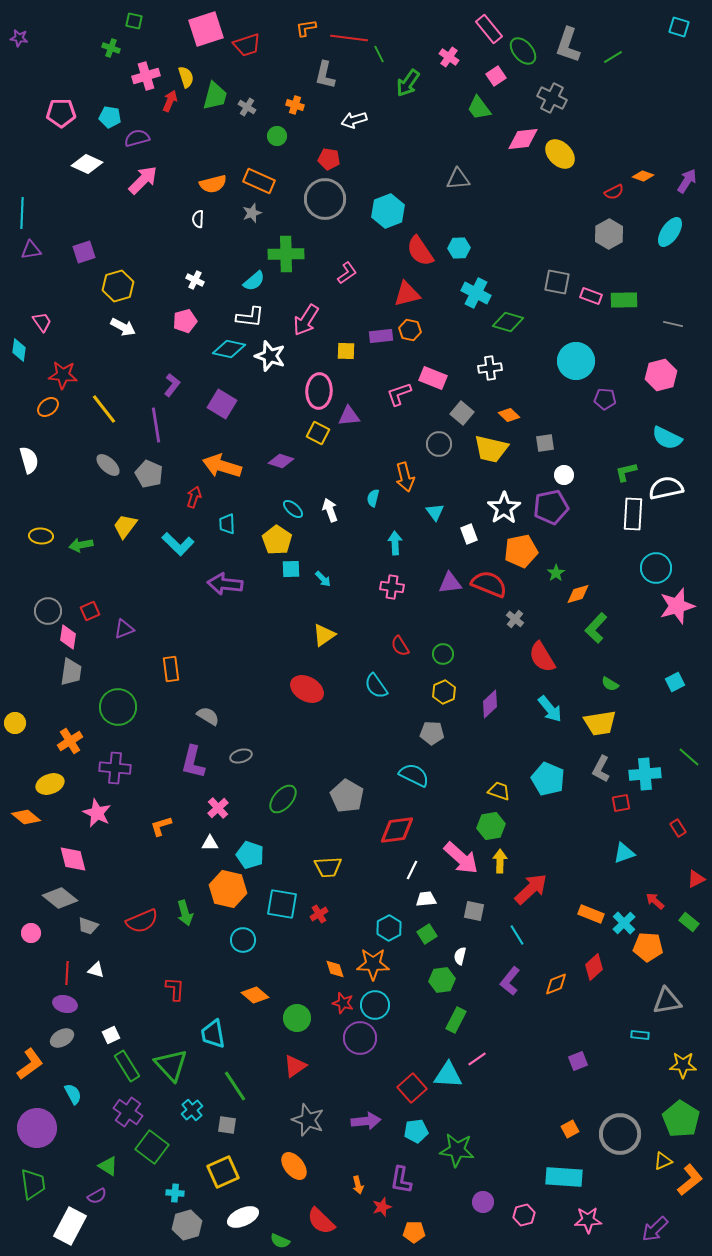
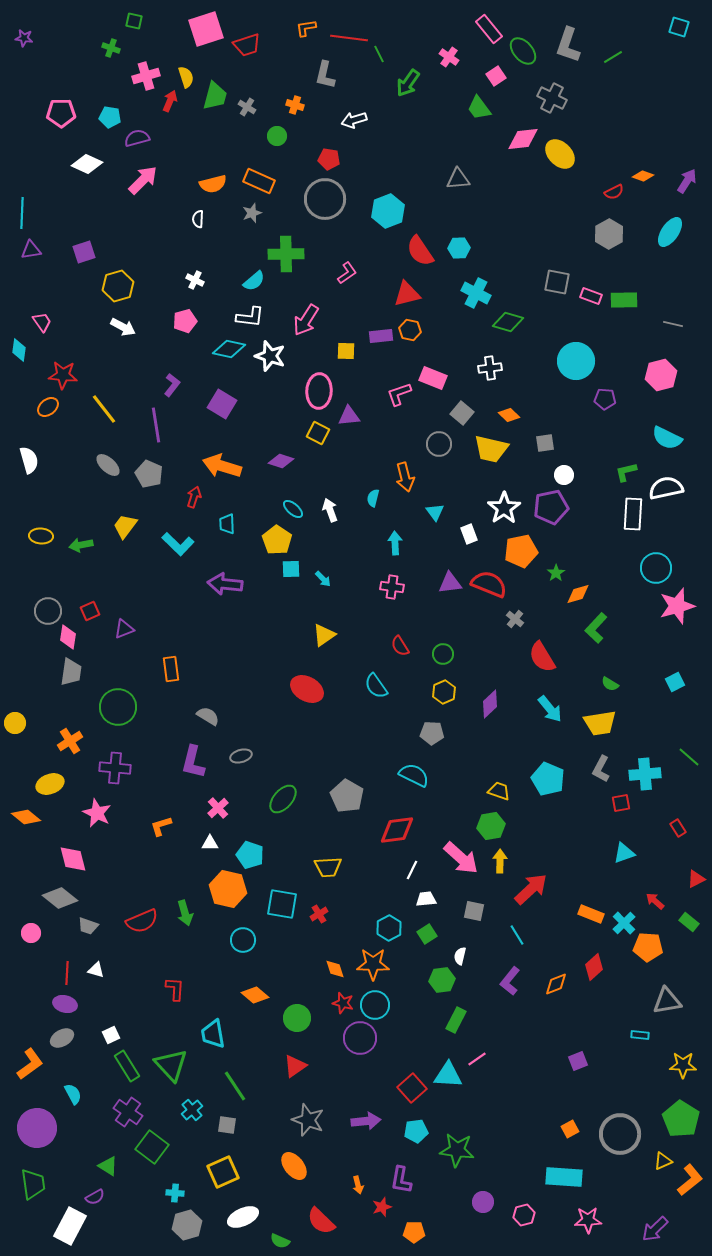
purple star at (19, 38): moved 5 px right
purple semicircle at (97, 1196): moved 2 px left, 1 px down
